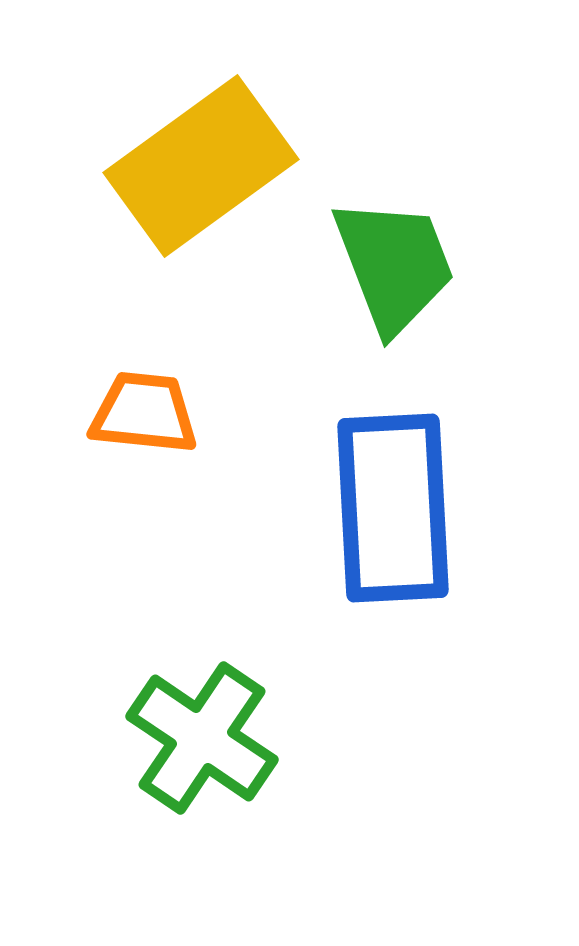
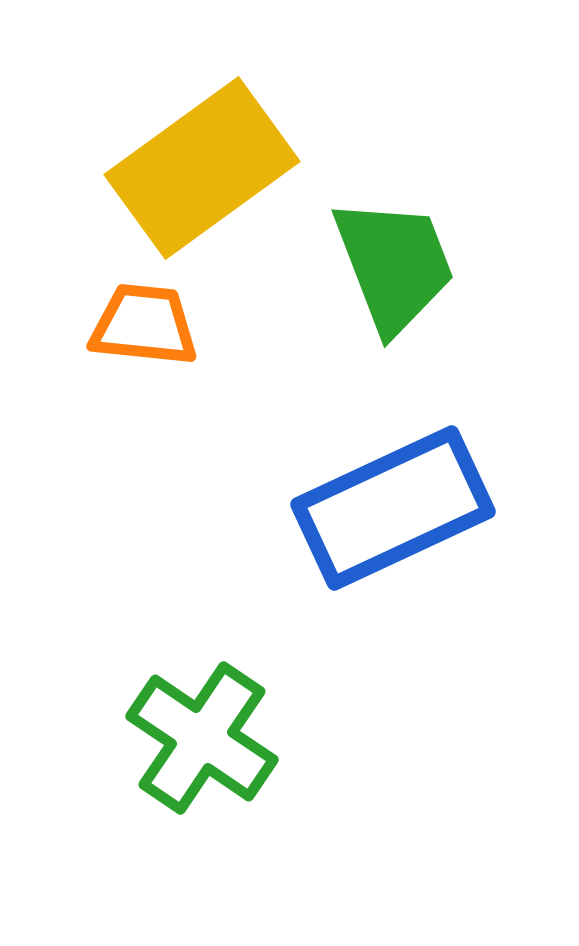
yellow rectangle: moved 1 px right, 2 px down
orange trapezoid: moved 88 px up
blue rectangle: rotated 68 degrees clockwise
